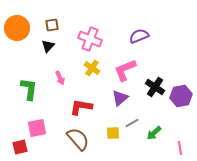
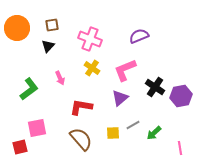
green L-shape: rotated 45 degrees clockwise
gray line: moved 1 px right, 2 px down
brown semicircle: moved 3 px right
